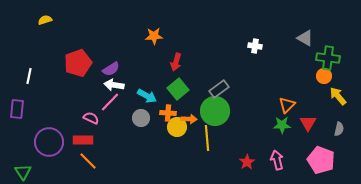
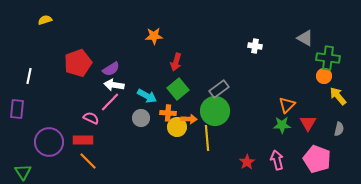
pink pentagon: moved 4 px left, 1 px up
